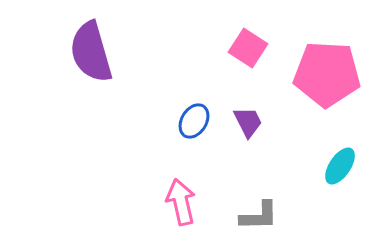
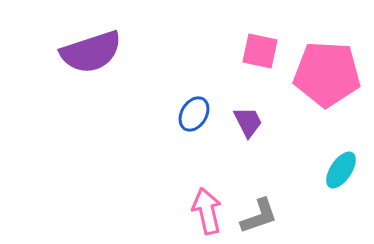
pink square: moved 12 px right, 3 px down; rotated 21 degrees counterclockwise
purple semicircle: rotated 92 degrees counterclockwise
blue ellipse: moved 7 px up
cyan ellipse: moved 1 px right, 4 px down
pink arrow: moved 26 px right, 9 px down
gray L-shape: rotated 18 degrees counterclockwise
